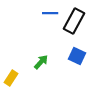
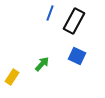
blue line: rotated 70 degrees counterclockwise
green arrow: moved 1 px right, 2 px down
yellow rectangle: moved 1 px right, 1 px up
